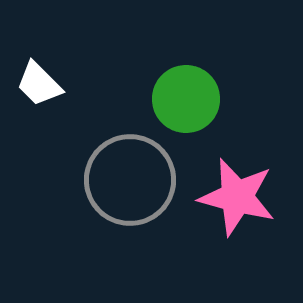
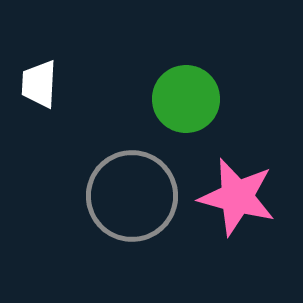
white trapezoid: rotated 48 degrees clockwise
gray circle: moved 2 px right, 16 px down
